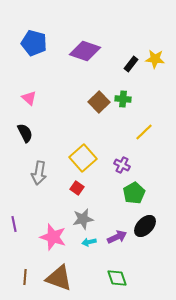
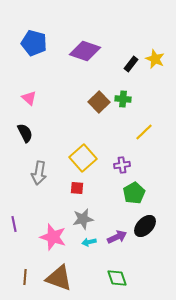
yellow star: rotated 18 degrees clockwise
purple cross: rotated 35 degrees counterclockwise
red square: rotated 32 degrees counterclockwise
